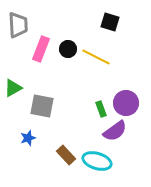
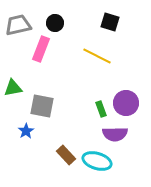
gray trapezoid: rotated 100 degrees counterclockwise
black circle: moved 13 px left, 26 px up
yellow line: moved 1 px right, 1 px up
green triangle: rotated 18 degrees clockwise
purple semicircle: moved 3 px down; rotated 35 degrees clockwise
blue star: moved 2 px left, 7 px up; rotated 14 degrees counterclockwise
